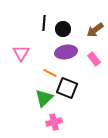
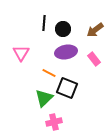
orange line: moved 1 px left
